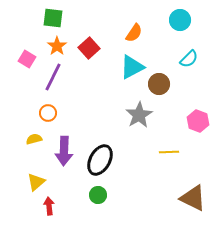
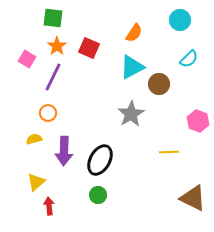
red square: rotated 25 degrees counterclockwise
gray star: moved 8 px left, 1 px up
